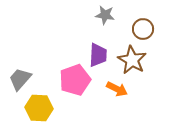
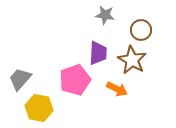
brown circle: moved 2 px left, 1 px down
purple trapezoid: moved 2 px up
yellow hexagon: rotated 8 degrees clockwise
